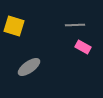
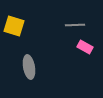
pink rectangle: moved 2 px right
gray ellipse: rotated 65 degrees counterclockwise
